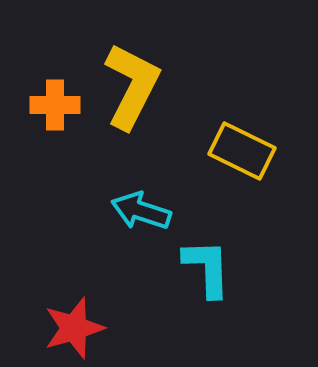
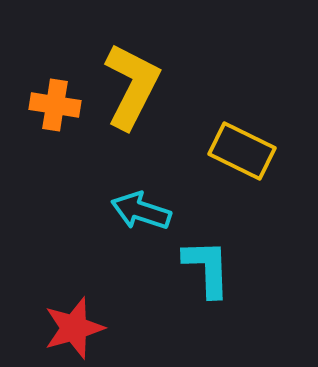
orange cross: rotated 9 degrees clockwise
